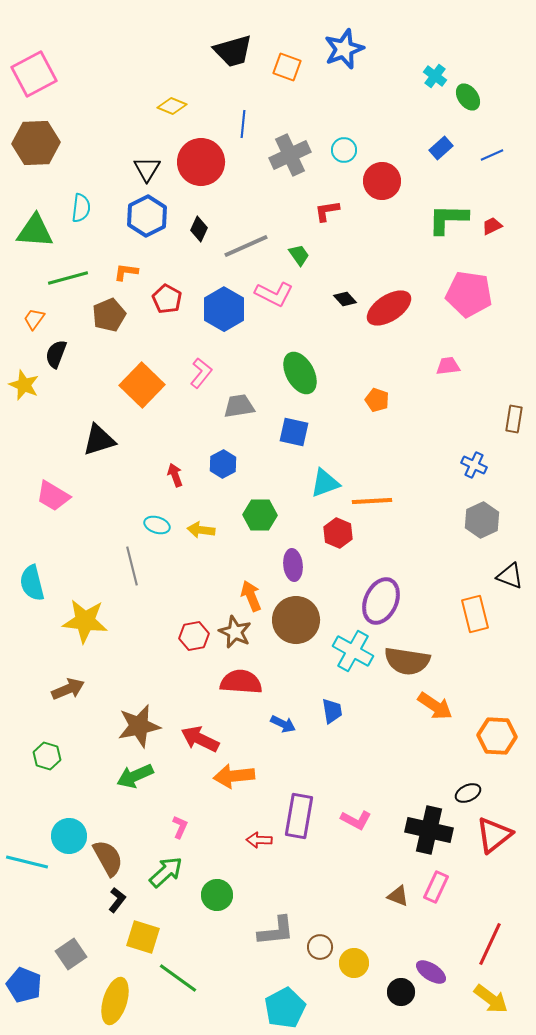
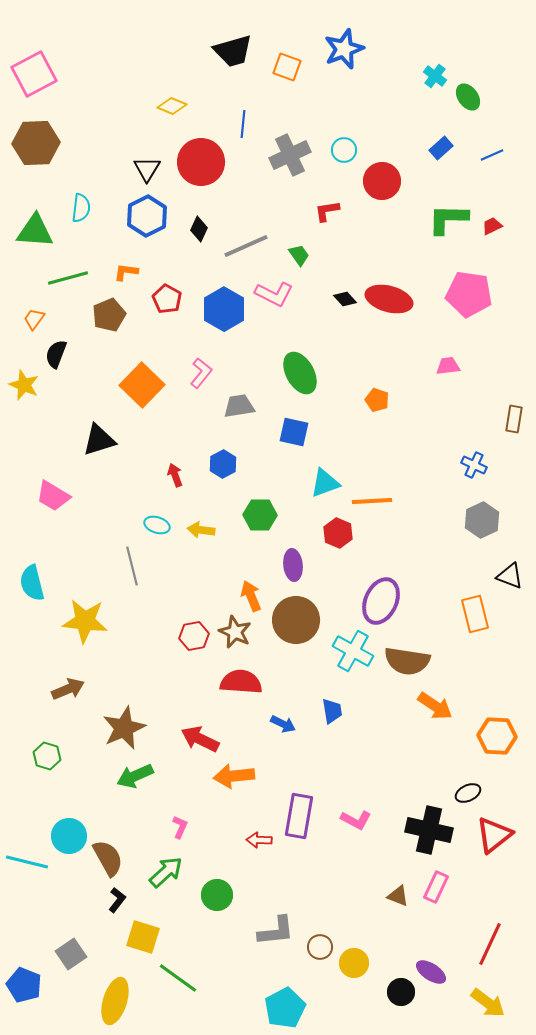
red ellipse at (389, 308): moved 9 px up; rotated 48 degrees clockwise
brown star at (139, 726): moved 15 px left, 2 px down; rotated 12 degrees counterclockwise
yellow arrow at (491, 999): moved 3 px left, 4 px down
